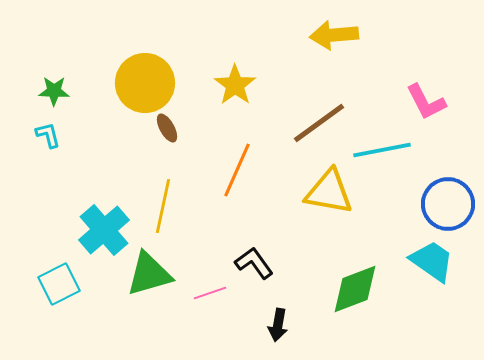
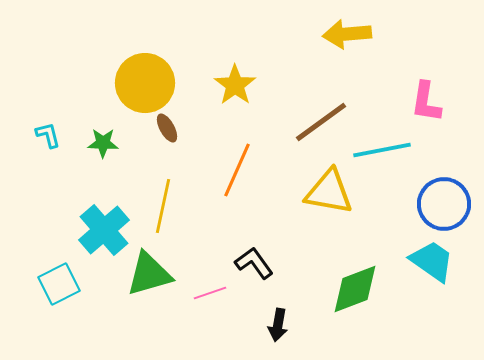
yellow arrow: moved 13 px right, 1 px up
green star: moved 49 px right, 52 px down
pink L-shape: rotated 36 degrees clockwise
brown line: moved 2 px right, 1 px up
blue circle: moved 4 px left
